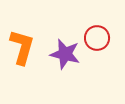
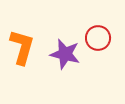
red circle: moved 1 px right
